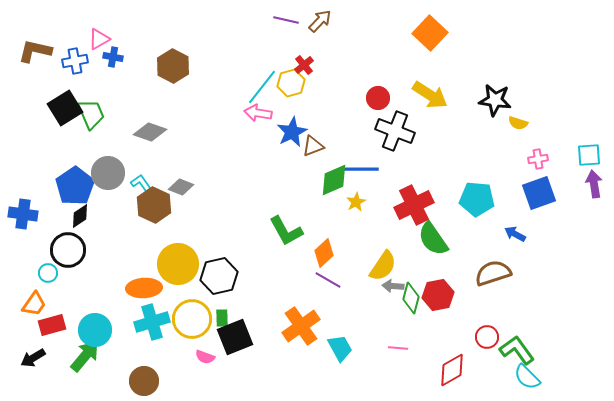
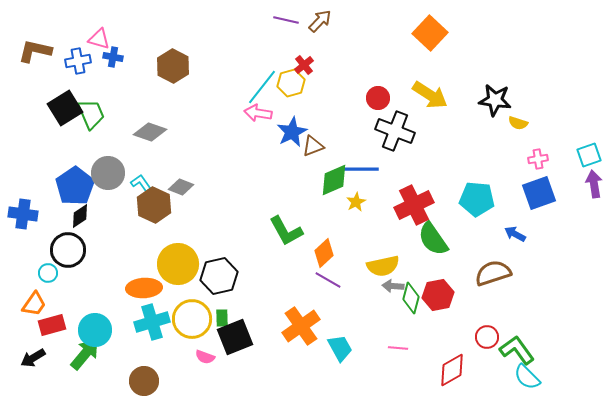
pink triangle at (99, 39): rotated 45 degrees clockwise
blue cross at (75, 61): moved 3 px right
cyan square at (589, 155): rotated 15 degrees counterclockwise
yellow semicircle at (383, 266): rotated 44 degrees clockwise
green arrow at (85, 356): moved 2 px up
